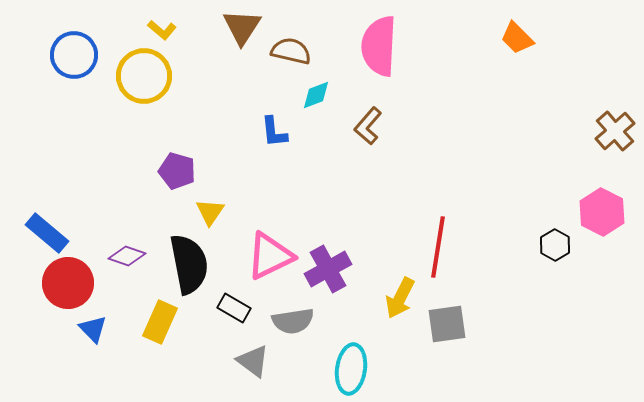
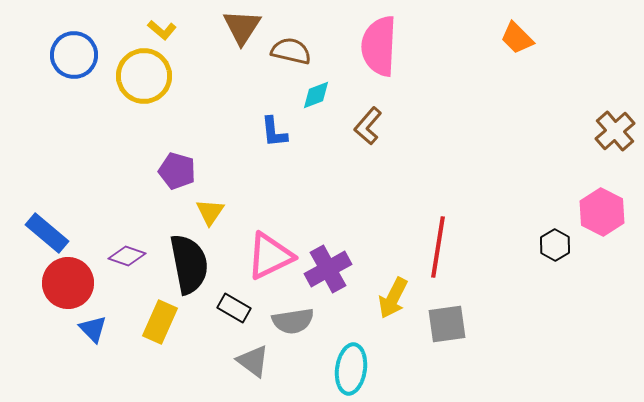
yellow arrow: moved 7 px left
